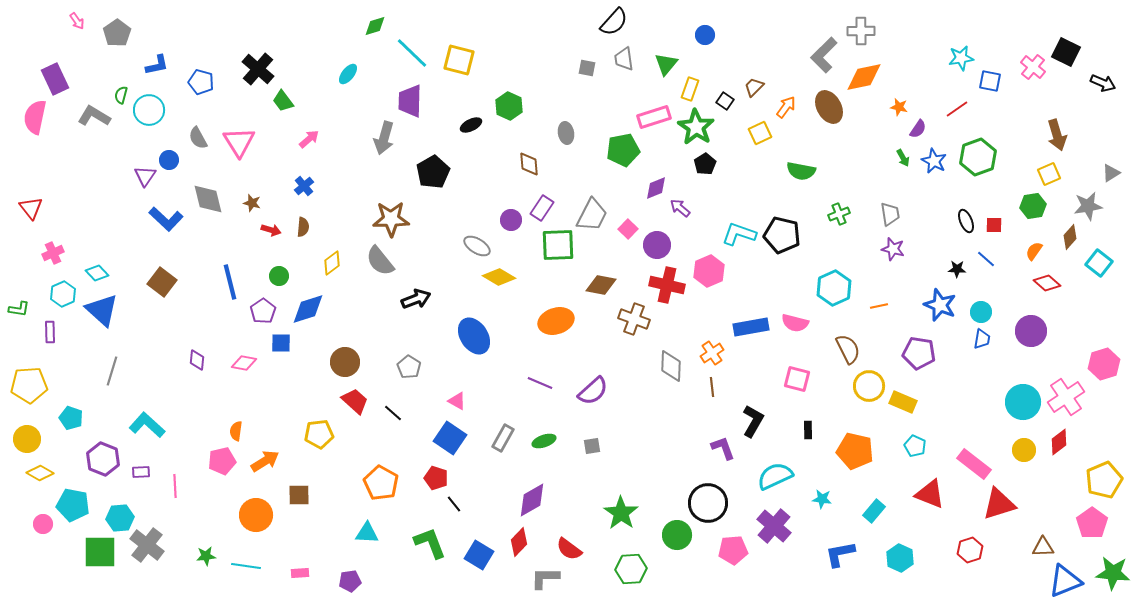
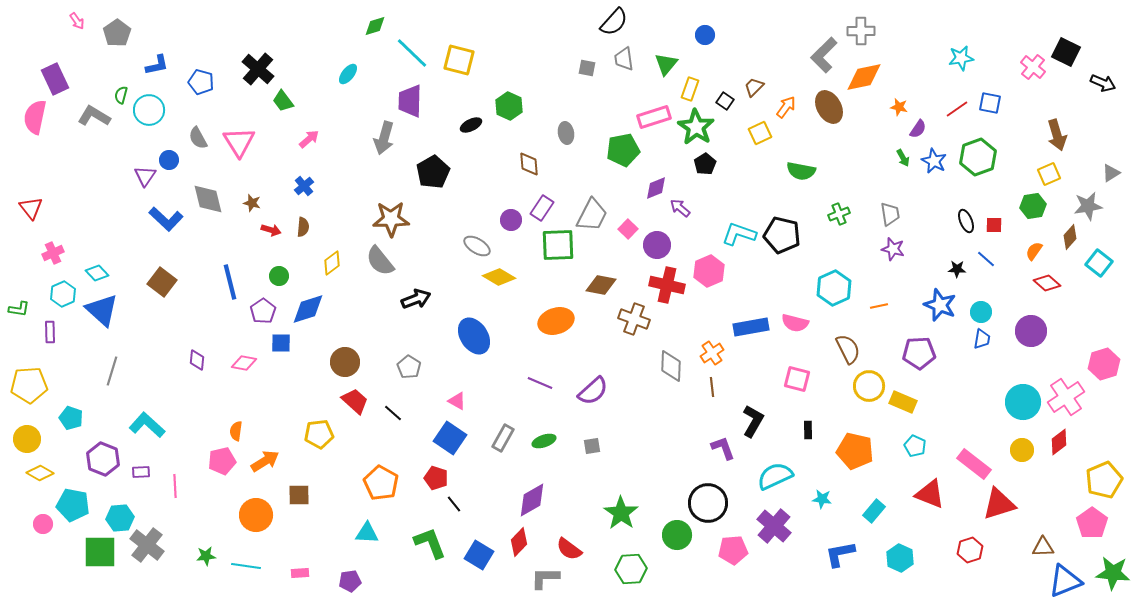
blue square at (990, 81): moved 22 px down
purple pentagon at (919, 353): rotated 12 degrees counterclockwise
yellow circle at (1024, 450): moved 2 px left
